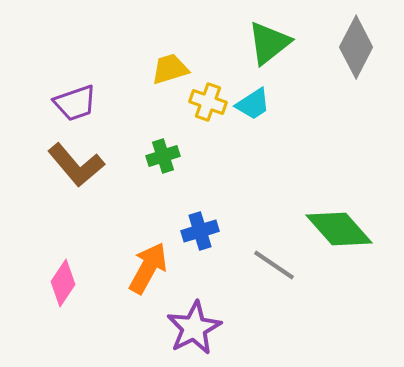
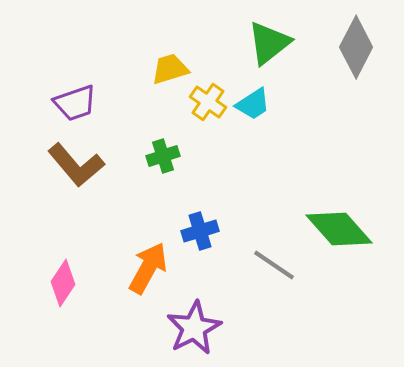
yellow cross: rotated 15 degrees clockwise
